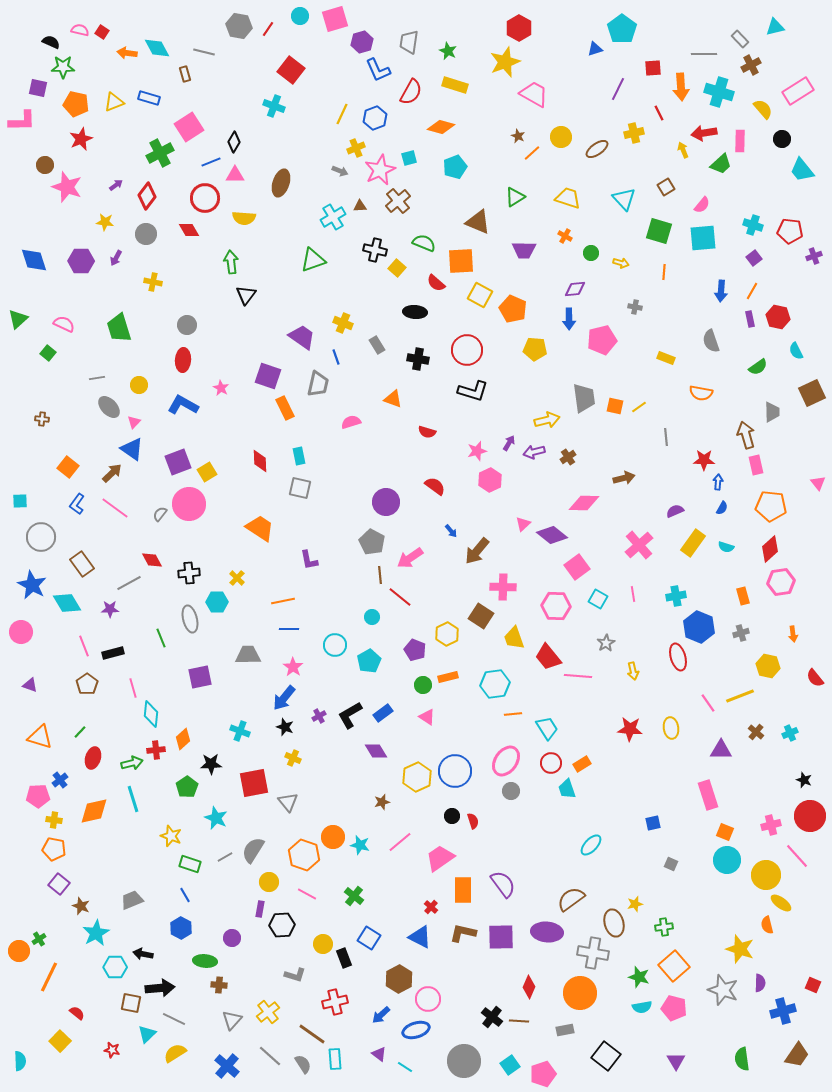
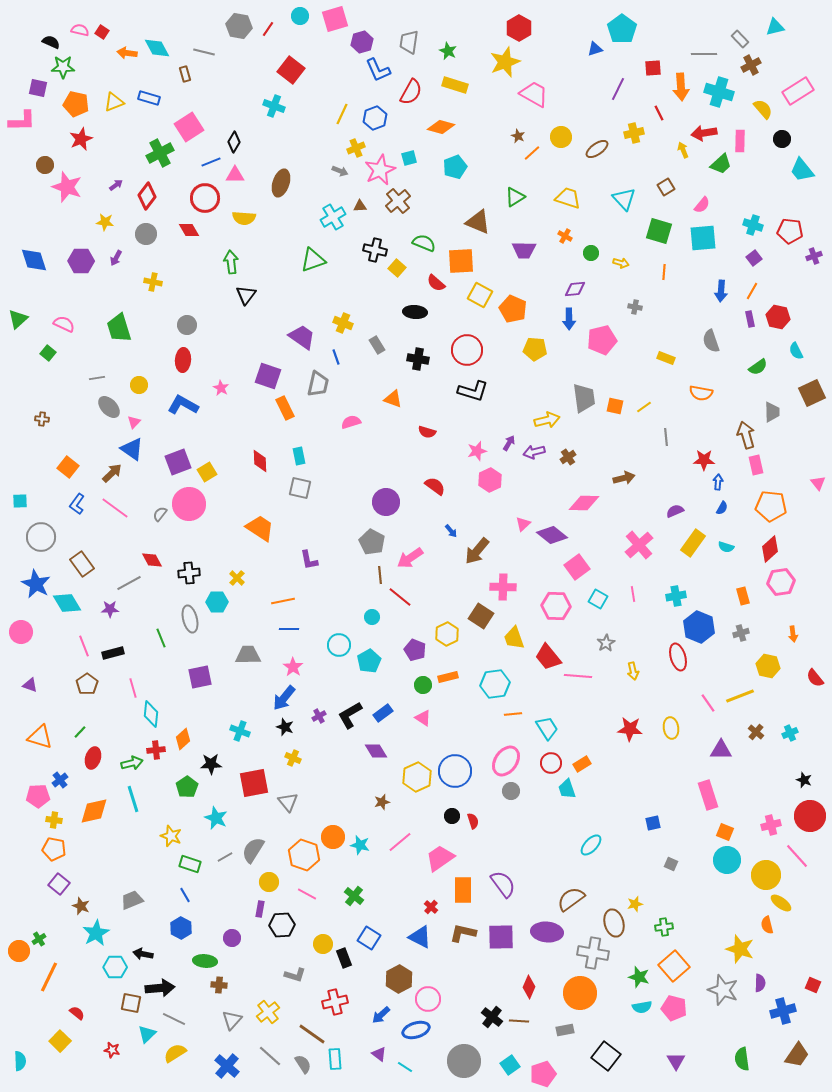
yellow line at (639, 407): moved 5 px right
blue star at (32, 585): moved 4 px right, 1 px up
cyan circle at (335, 645): moved 4 px right
pink triangle at (427, 717): moved 4 px left, 1 px down
